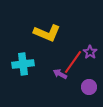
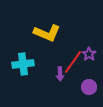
purple star: moved 1 px left, 2 px down
purple arrow: rotated 120 degrees counterclockwise
